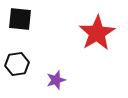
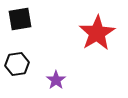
black square: rotated 15 degrees counterclockwise
purple star: rotated 18 degrees counterclockwise
